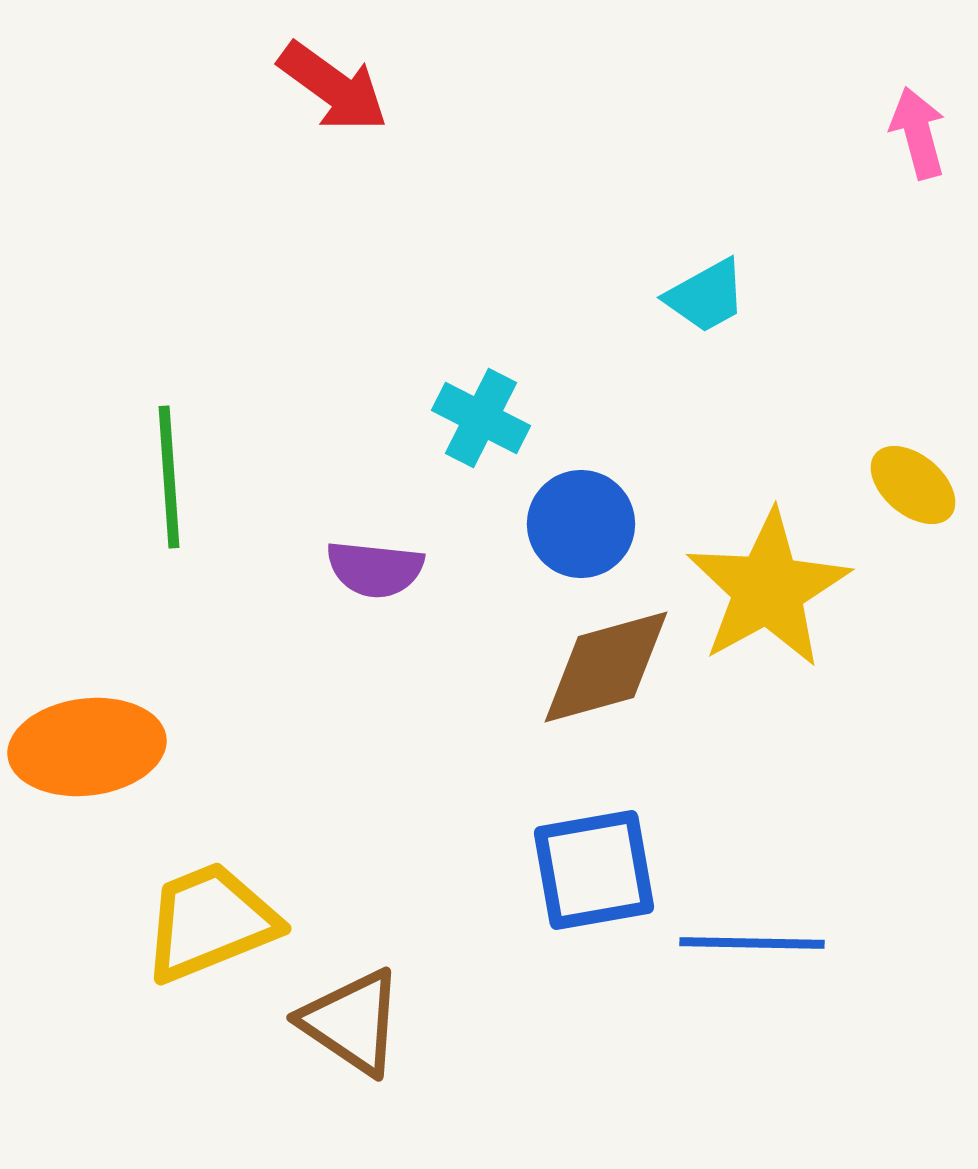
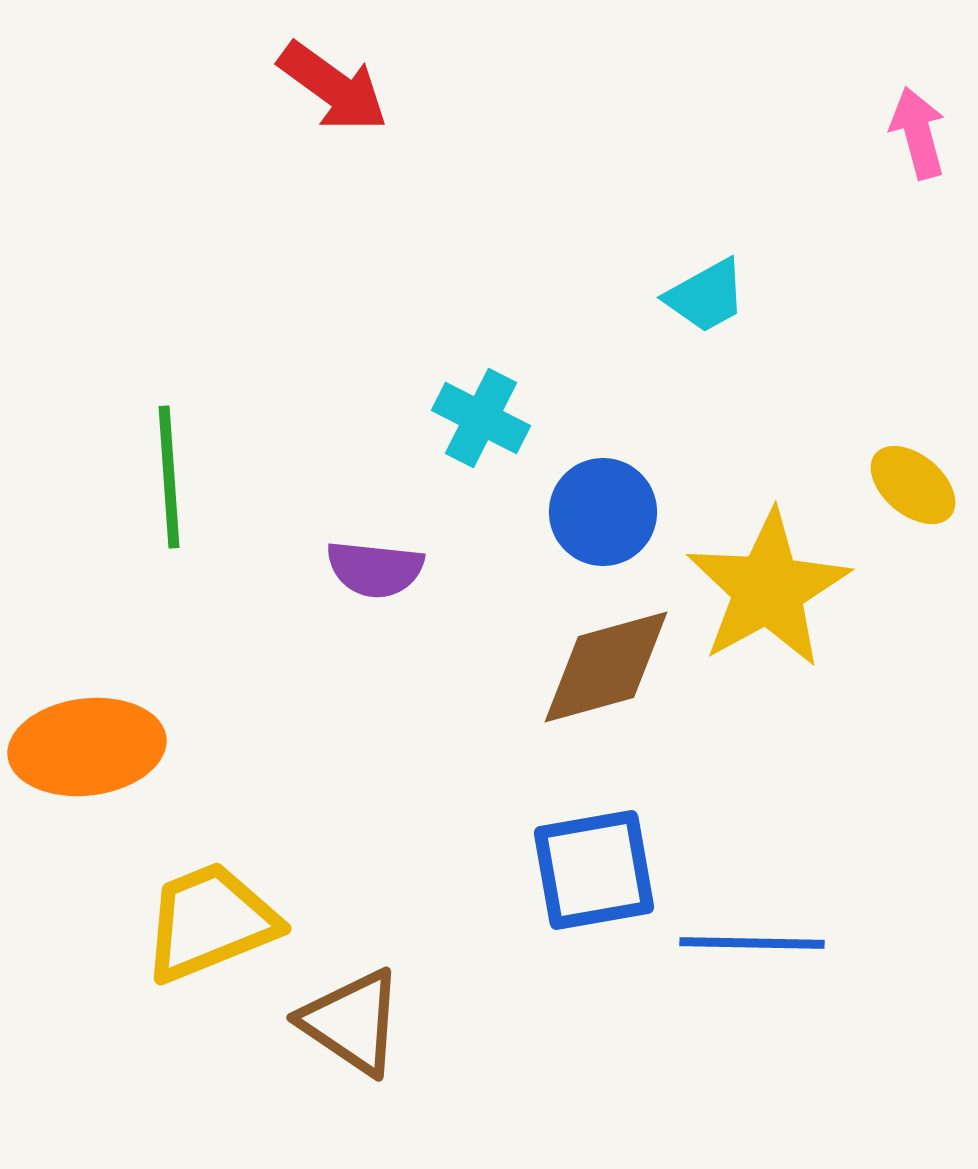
blue circle: moved 22 px right, 12 px up
